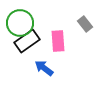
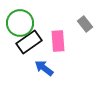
black rectangle: moved 2 px right, 1 px down
